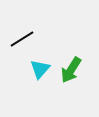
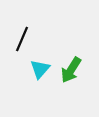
black line: rotated 35 degrees counterclockwise
